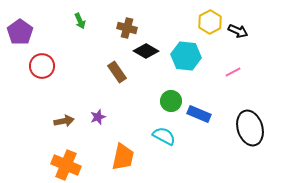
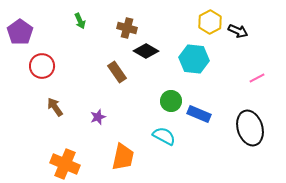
cyan hexagon: moved 8 px right, 3 px down
pink line: moved 24 px right, 6 px down
brown arrow: moved 9 px left, 14 px up; rotated 114 degrees counterclockwise
orange cross: moved 1 px left, 1 px up
